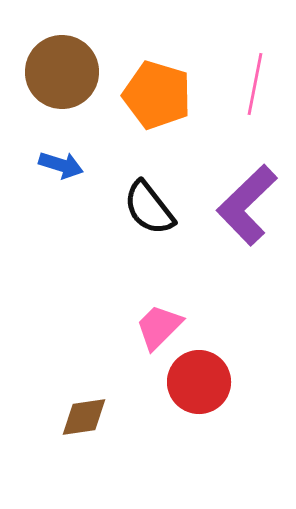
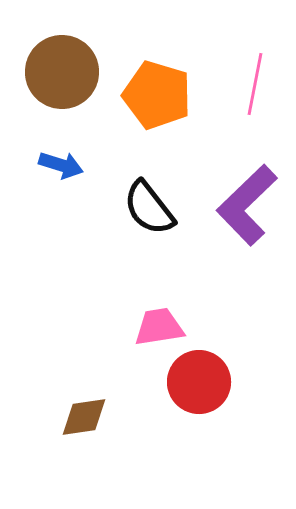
pink trapezoid: rotated 36 degrees clockwise
